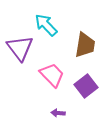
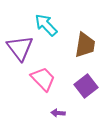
pink trapezoid: moved 9 px left, 4 px down
